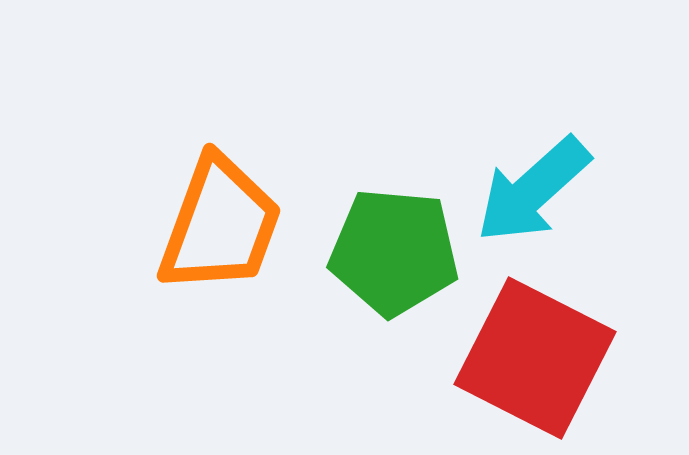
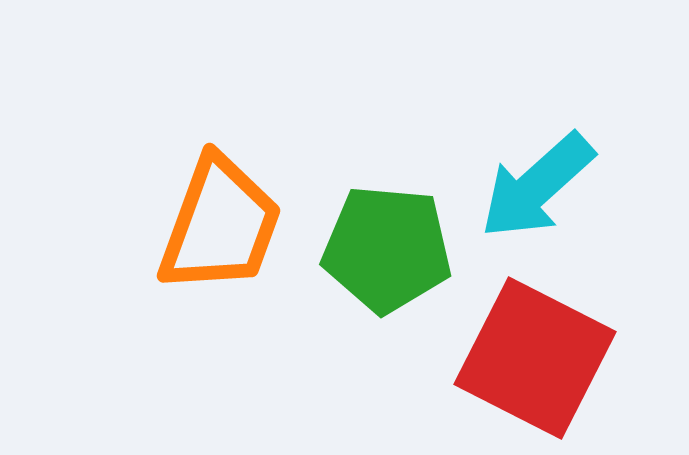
cyan arrow: moved 4 px right, 4 px up
green pentagon: moved 7 px left, 3 px up
